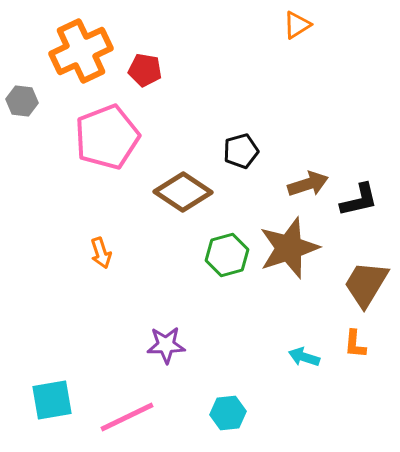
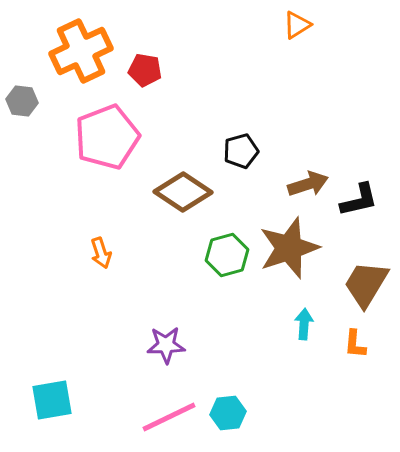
cyan arrow: moved 33 px up; rotated 76 degrees clockwise
pink line: moved 42 px right
